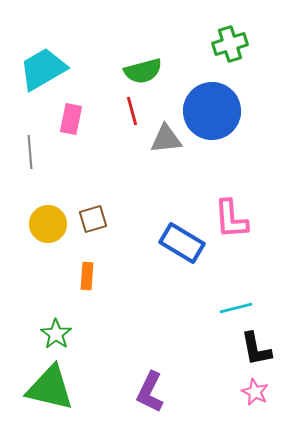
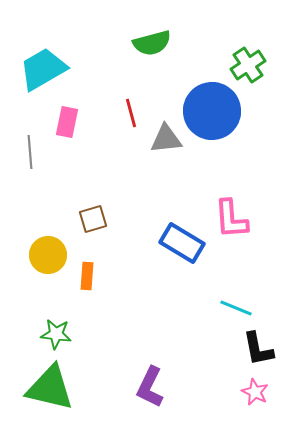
green cross: moved 18 px right, 21 px down; rotated 16 degrees counterclockwise
green semicircle: moved 9 px right, 28 px up
red line: moved 1 px left, 2 px down
pink rectangle: moved 4 px left, 3 px down
yellow circle: moved 31 px down
cyan line: rotated 36 degrees clockwise
green star: rotated 28 degrees counterclockwise
black L-shape: moved 2 px right
purple L-shape: moved 5 px up
